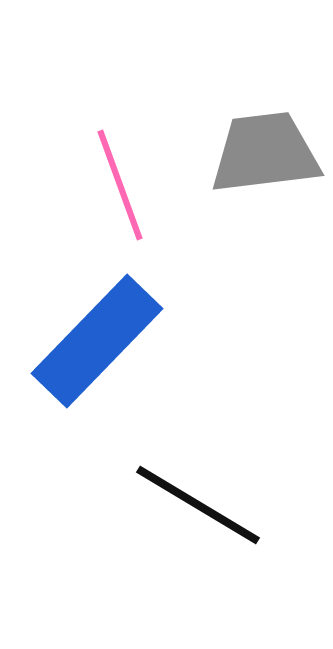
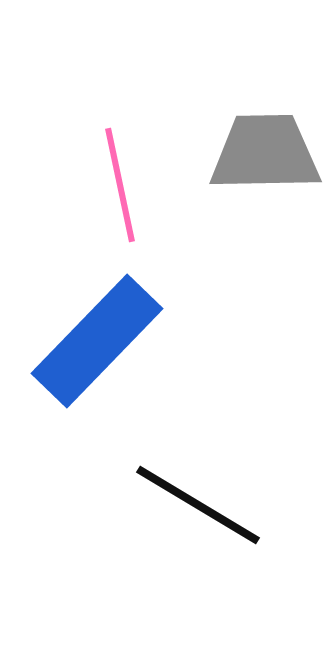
gray trapezoid: rotated 6 degrees clockwise
pink line: rotated 8 degrees clockwise
